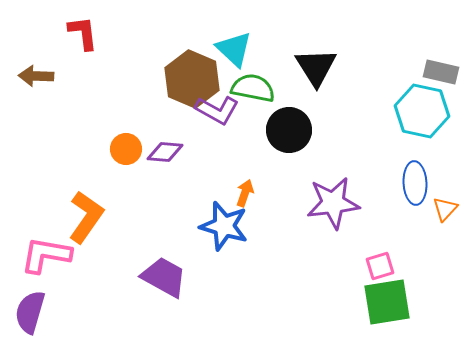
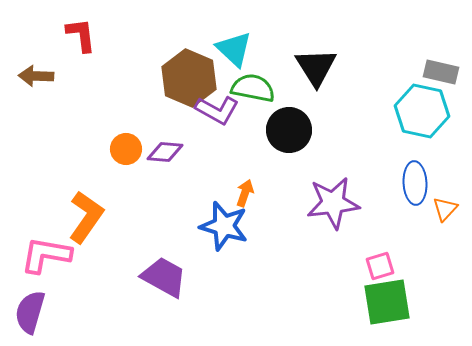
red L-shape: moved 2 px left, 2 px down
brown hexagon: moved 3 px left, 1 px up
